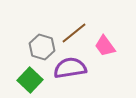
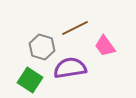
brown line: moved 1 px right, 5 px up; rotated 12 degrees clockwise
green square: rotated 10 degrees counterclockwise
